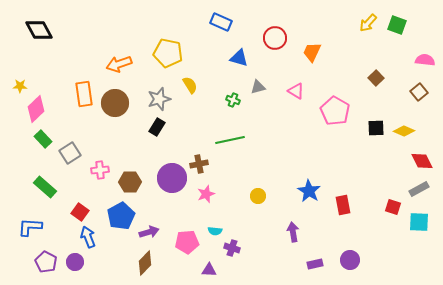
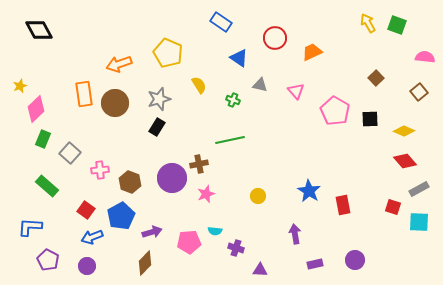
blue rectangle at (221, 22): rotated 10 degrees clockwise
yellow arrow at (368, 23): rotated 108 degrees clockwise
orange trapezoid at (312, 52): rotated 40 degrees clockwise
yellow pentagon at (168, 53): rotated 12 degrees clockwise
blue triangle at (239, 58): rotated 18 degrees clockwise
pink semicircle at (425, 60): moved 3 px up
yellow semicircle at (190, 85): moved 9 px right
yellow star at (20, 86): rotated 24 degrees counterclockwise
gray triangle at (258, 87): moved 2 px right, 2 px up; rotated 28 degrees clockwise
pink triangle at (296, 91): rotated 18 degrees clockwise
black square at (376, 128): moved 6 px left, 9 px up
green rectangle at (43, 139): rotated 66 degrees clockwise
gray square at (70, 153): rotated 15 degrees counterclockwise
red diamond at (422, 161): moved 17 px left; rotated 15 degrees counterclockwise
brown hexagon at (130, 182): rotated 20 degrees clockwise
green rectangle at (45, 187): moved 2 px right, 1 px up
red square at (80, 212): moved 6 px right, 2 px up
purple arrow at (149, 232): moved 3 px right
purple arrow at (293, 232): moved 2 px right, 2 px down
blue arrow at (88, 237): moved 4 px right; rotated 90 degrees counterclockwise
pink pentagon at (187, 242): moved 2 px right
purple cross at (232, 248): moved 4 px right
purple circle at (350, 260): moved 5 px right
purple pentagon at (46, 262): moved 2 px right, 2 px up
purple circle at (75, 262): moved 12 px right, 4 px down
purple triangle at (209, 270): moved 51 px right
